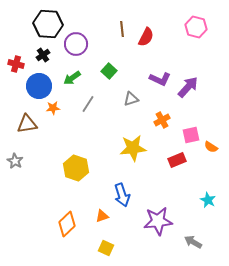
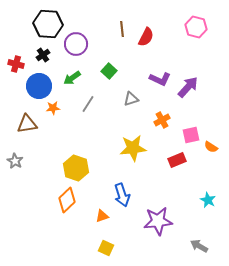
orange diamond: moved 24 px up
gray arrow: moved 6 px right, 4 px down
